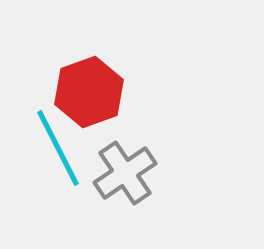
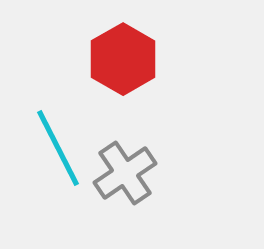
red hexagon: moved 34 px right, 33 px up; rotated 10 degrees counterclockwise
